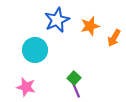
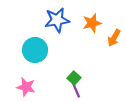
blue star: rotated 15 degrees clockwise
orange star: moved 2 px right, 3 px up
